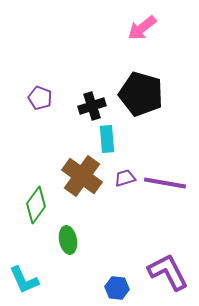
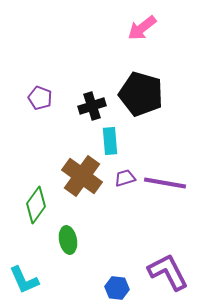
cyan rectangle: moved 3 px right, 2 px down
